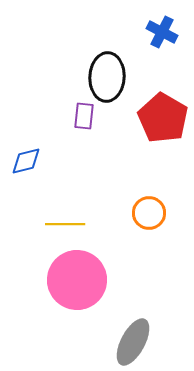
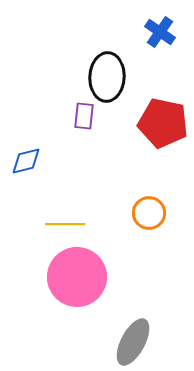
blue cross: moved 2 px left; rotated 8 degrees clockwise
red pentagon: moved 5 px down; rotated 18 degrees counterclockwise
pink circle: moved 3 px up
